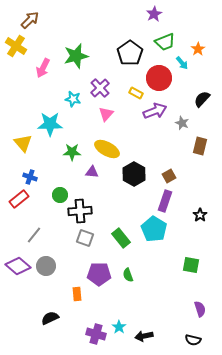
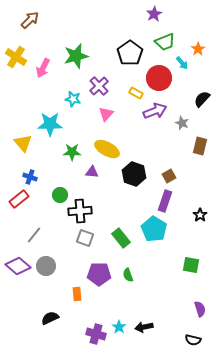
yellow cross at (16, 46): moved 11 px down
purple cross at (100, 88): moved 1 px left, 2 px up
black hexagon at (134, 174): rotated 10 degrees counterclockwise
black arrow at (144, 336): moved 9 px up
